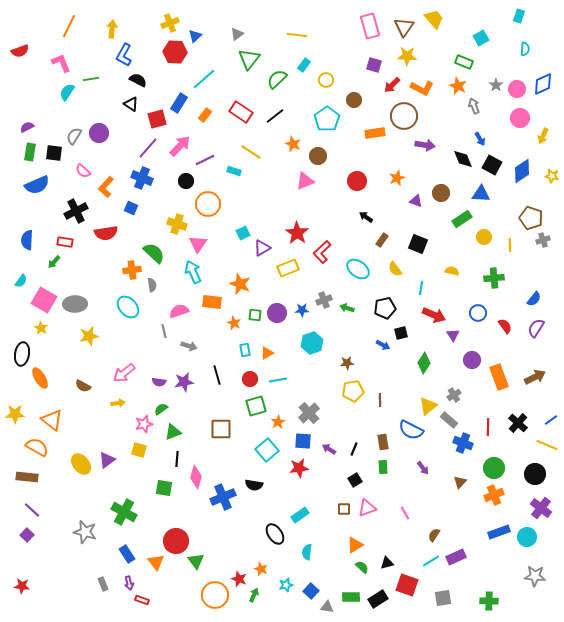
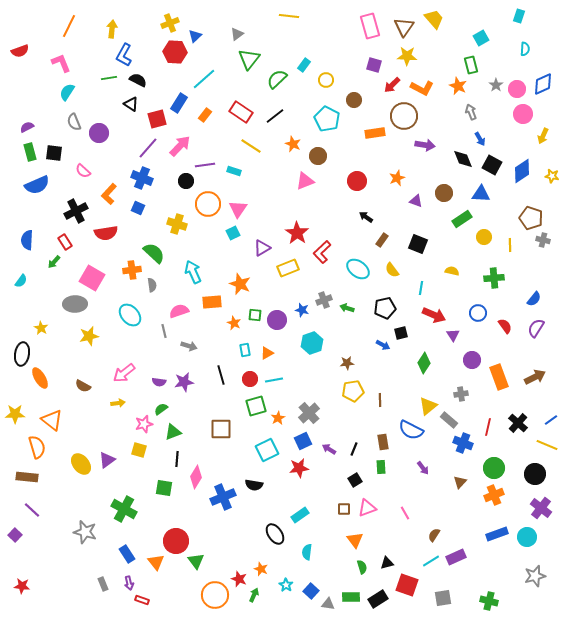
yellow line at (297, 35): moved 8 px left, 19 px up
green rectangle at (464, 62): moved 7 px right, 3 px down; rotated 54 degrees clockwise
green line at (91, 79): moved 18 px right, 1 px up
gray arrow at (474, 106): moved 3 px left, 6 px down
pink circle at (520, 118): moved 3 px right, 4 px up
cyan pentagon at (327, 119): rotated 10 degrees counterclockwise
gray semicircle at (74, 136): moved 14 px up; rotated 54 degrees counterclockwise
green rectangle at (30, 152): rotated 24 degrees counterclockwise
yellow line at (251, 152): moved 6 px up
purple line at (205, 160): moved 5 px down; rotated 18 degrees clockwise
orange L-shape at (106, 187): moved 3 px right, 7 px down
brown circle at (441, 193): moved 3 px right
blue square at (131, 208): moved 7 px right
cyan square at (243, 233): moved 10 px left
gray cross at (543, 240): rotated 32 degrees clockwise
red rectangle at (65, 242): rotated 49 degrees clockwise
pink triangle at (198, 244): moved 40 px right, 35 px up
yellow semicircle at (395, 269): moved 3 px left, 1 px down
pink square at (44, 300): moved 48 px right, 22 px up
orange rectangle at (212, 302): rotated 12 degrees counterclockwise
cyan ellipse at (128, 307): moved 2 px right, 8 px down
blue star at (302, 310): rotated 16 degrees clockwise
purple circle at (277, 313): moved 7 px down
black line at (217, 375): moved 4 px right
cyan line at (278, 380): moved 4 px left
gray cross at (454, 395): moved 7 px right, 1 px up; rotated 24 degrees clockwise
orange star at (278, 422): moved 4 px up
red line at (488, 427): rotated 12 degrees clockwise
blue square at (303, 441): rotated 30 degrees counterclockwise
orange semicircle at (37, 447): rotated 45 degrees clockwise
cyan square at (267, 450): rotated 15 degrees clockwise
green rectangle at (383, 467): moved 2 px left
pink diamond at (196, 477): rotated 15 degrees clockwise
green cross at (124, 512): moved 3 px up
blue rectangle at (499, 532): moved 2 px left, 2 px down
purple square at (27, 535): moved 12 px left
orange triangle at (355, 545): moved 5 px up; rotated 36 degrees counterclockwise
green semicircle at (362, 567): rotated 32 degrees clockwise
gray star at (535, 576): rotated 20 degrees counterclockwise
cyan star at (286, 585): rotated 24 degrees counterclockwise
green cross at (489, 601): rotated 12 degrees clockwise
gray triangle at (327, 607): moved 1 px right, 3 px up
